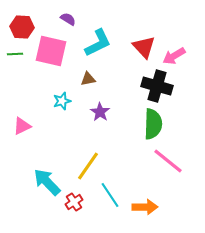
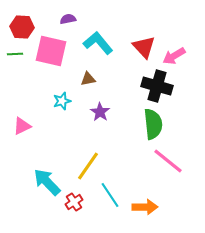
purple semicircle: rotated 42 degrees counterclockwise
cyan L-shape: rotated 104 degrees counterclockwise
green semicircle: rotated 8 degrees counterclockwise
